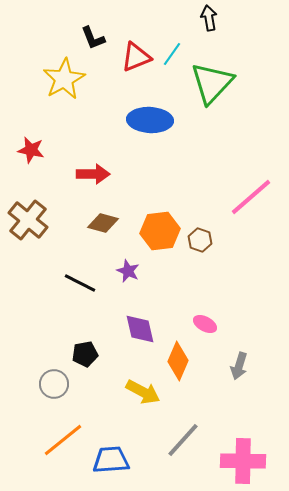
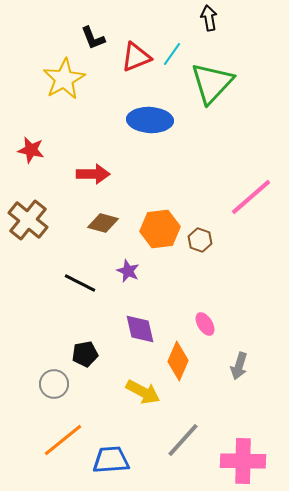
orange hexagon: moved 2 px up
pink ellipse: rotated 30 degrees clockwise
